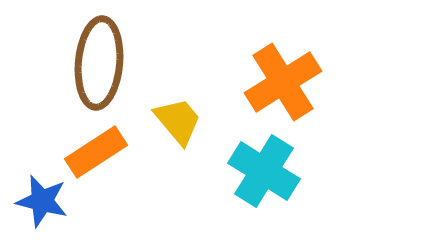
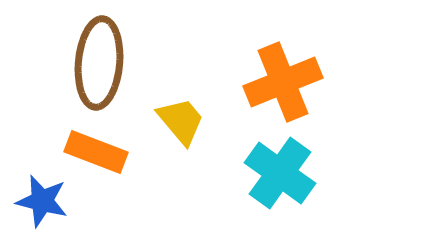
orange cross: rotated 10 degrees clockwise
yellow trapezoid: moved 3 px right
orange rectangle: rotated 54 degrees clockwise
cyan cross: moved 16 px right, 2 px down; rotated 4 degrees clockwise
